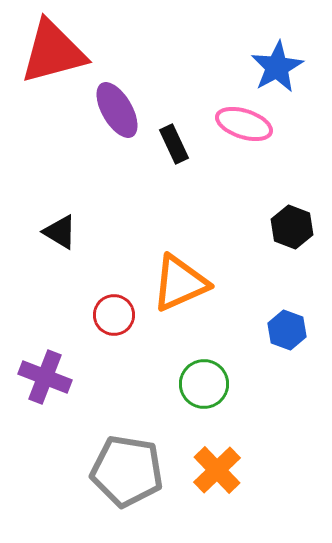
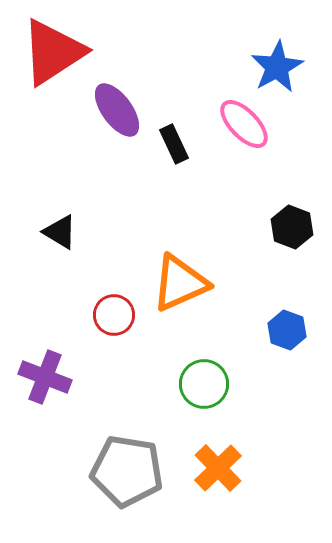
red triangle: rotated 18 degrees counterclockwise
purple ellipse: rotated 6 degrees counterclockwise
pink ellipse: rotated 28 degrees clockwise
orange cross: moved 1 px right, 2 px up
